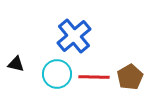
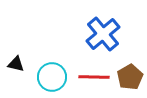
blue cross: moved 29 px right, 2 px up
cyan circle: moved 5 px left, 3 px down
